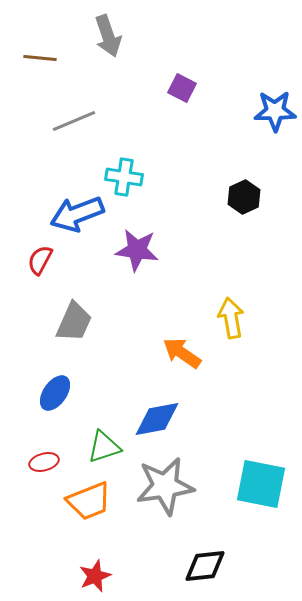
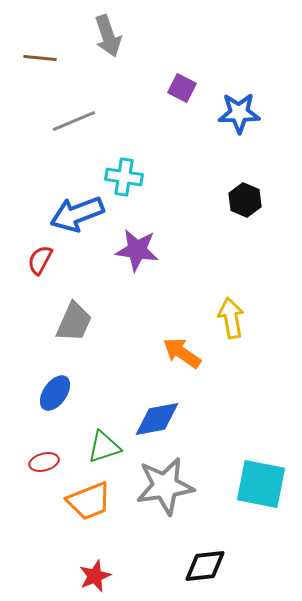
blue star: moved 36 px left, 2 px down
black hexagon: moved 1 px right, 3 px down; rotated 12 degrees counterclockwise
